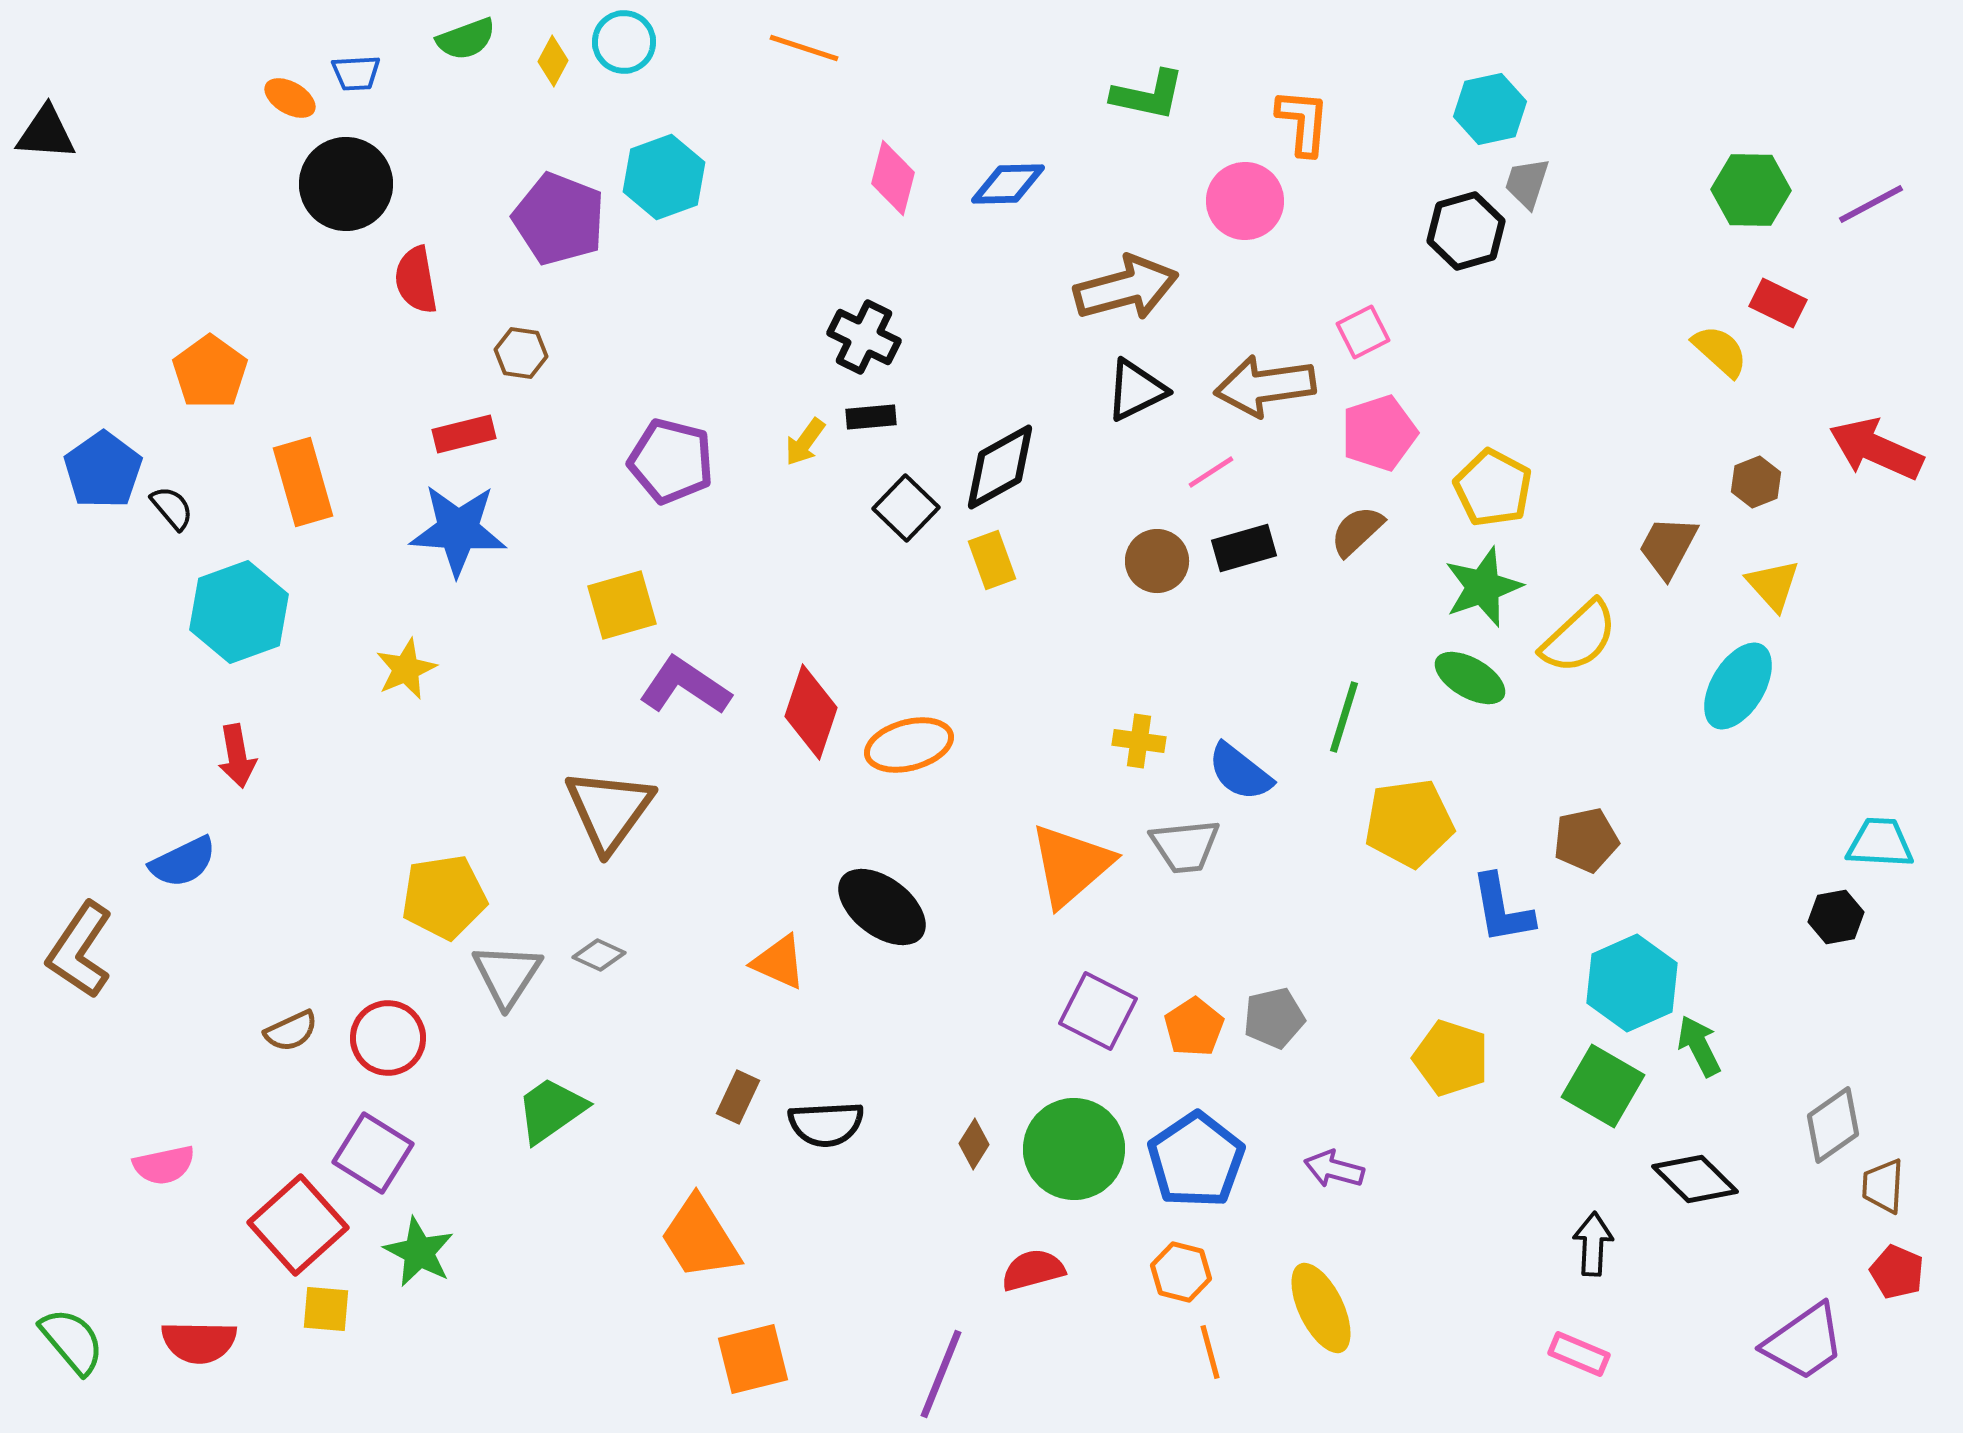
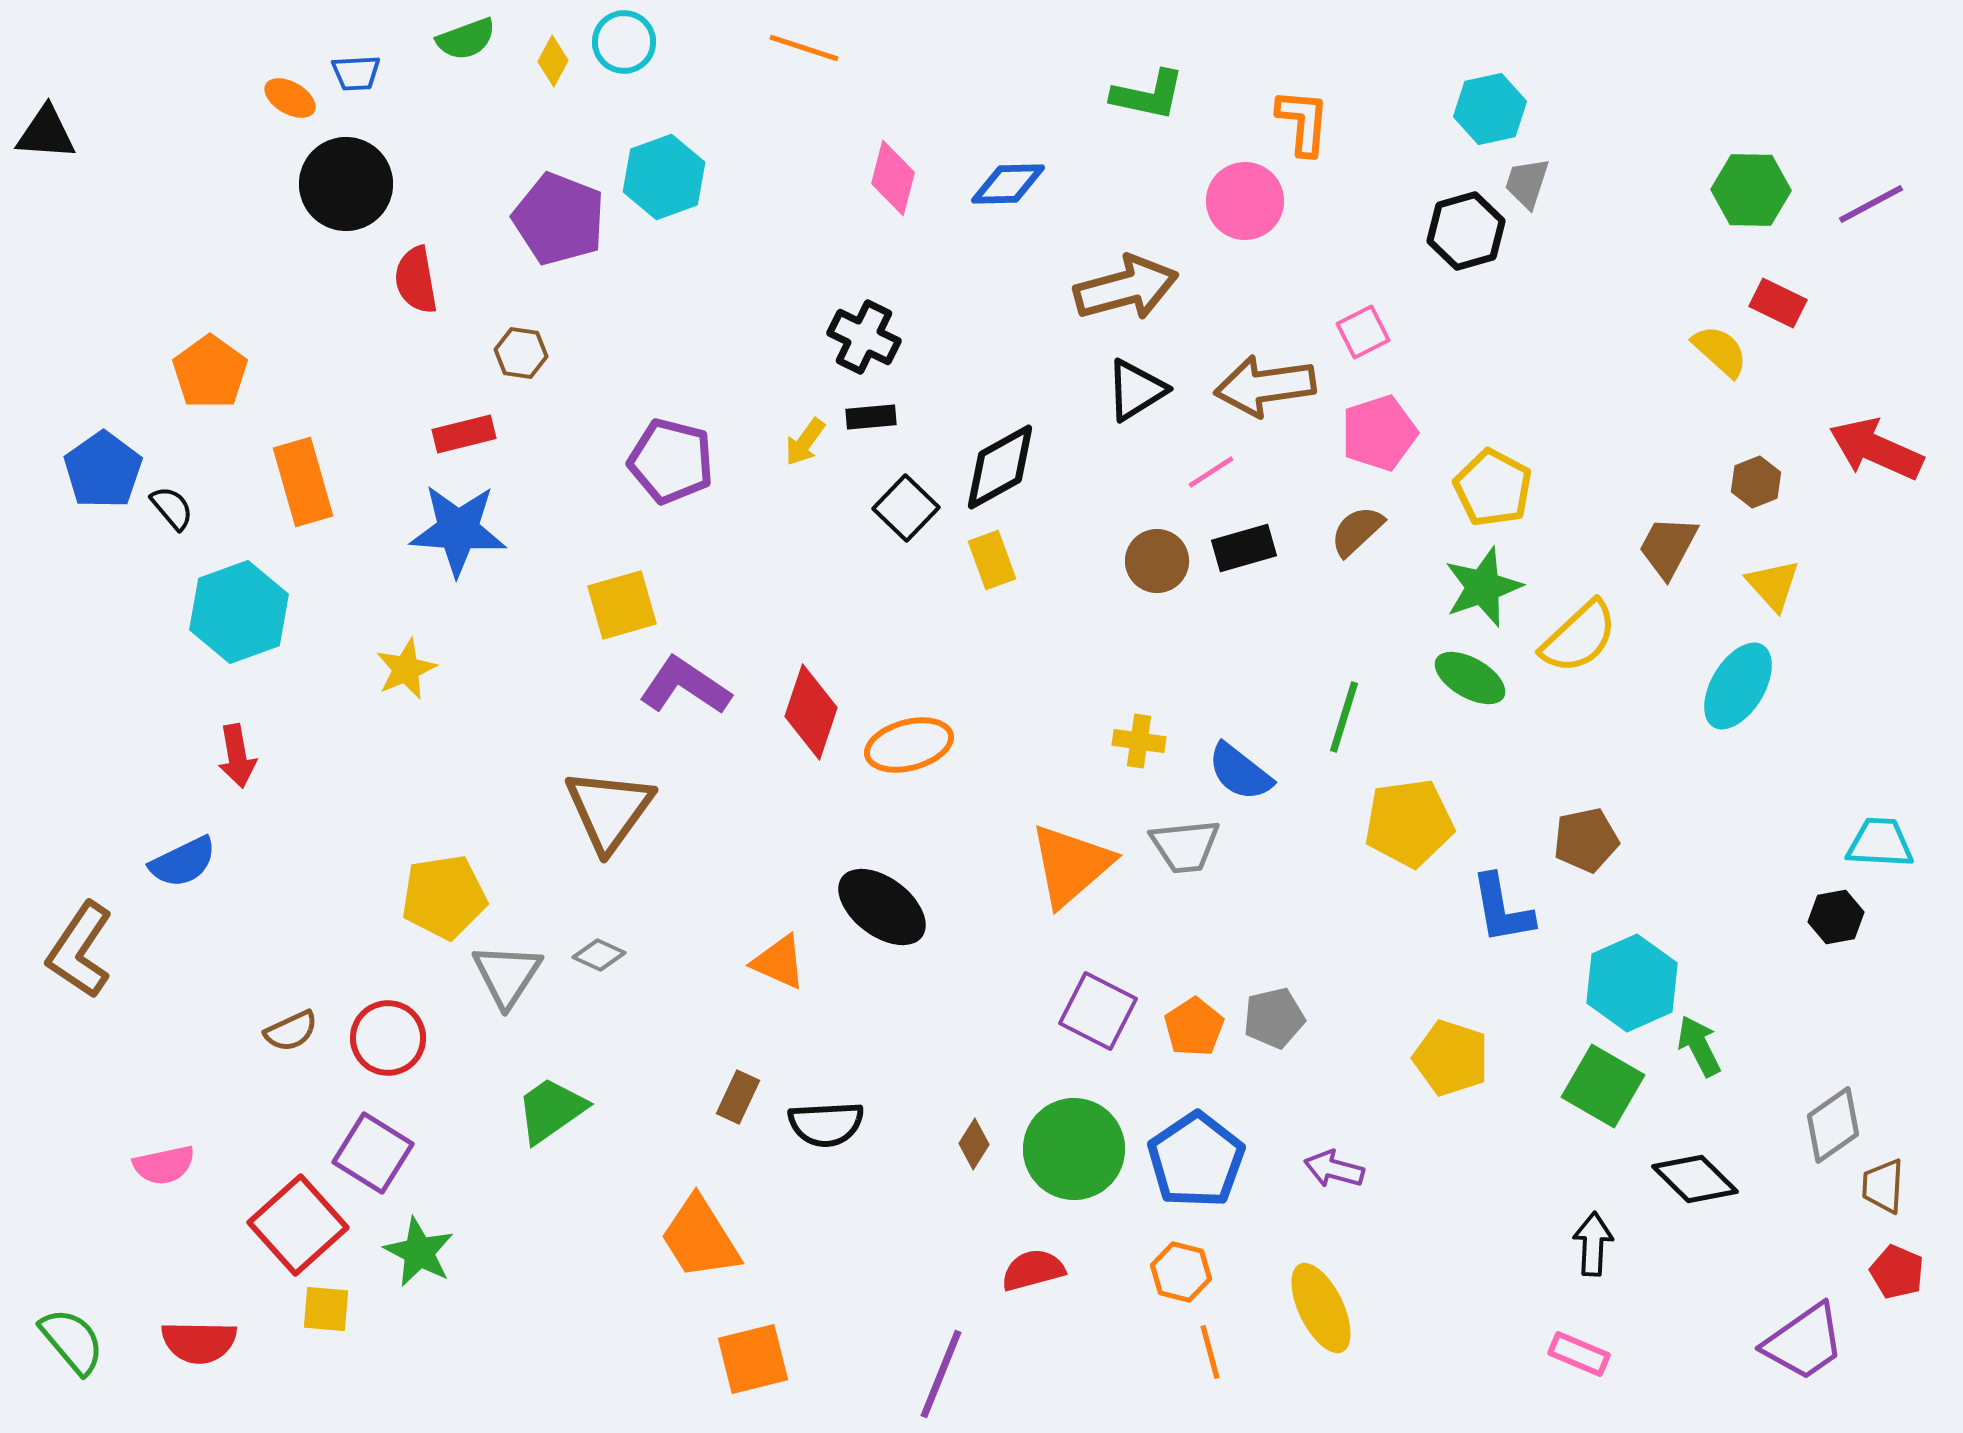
black triangle at (1136, 390): rotated 6 degrees counterclockwise
